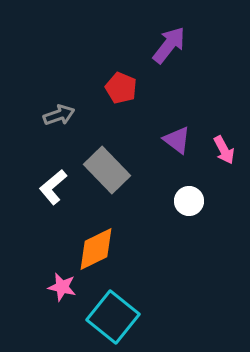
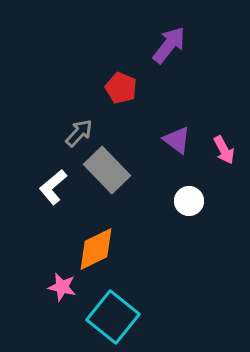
gray arrow: moved 20 px right, 18 px down; rotated 28 degrees counterclockwise
